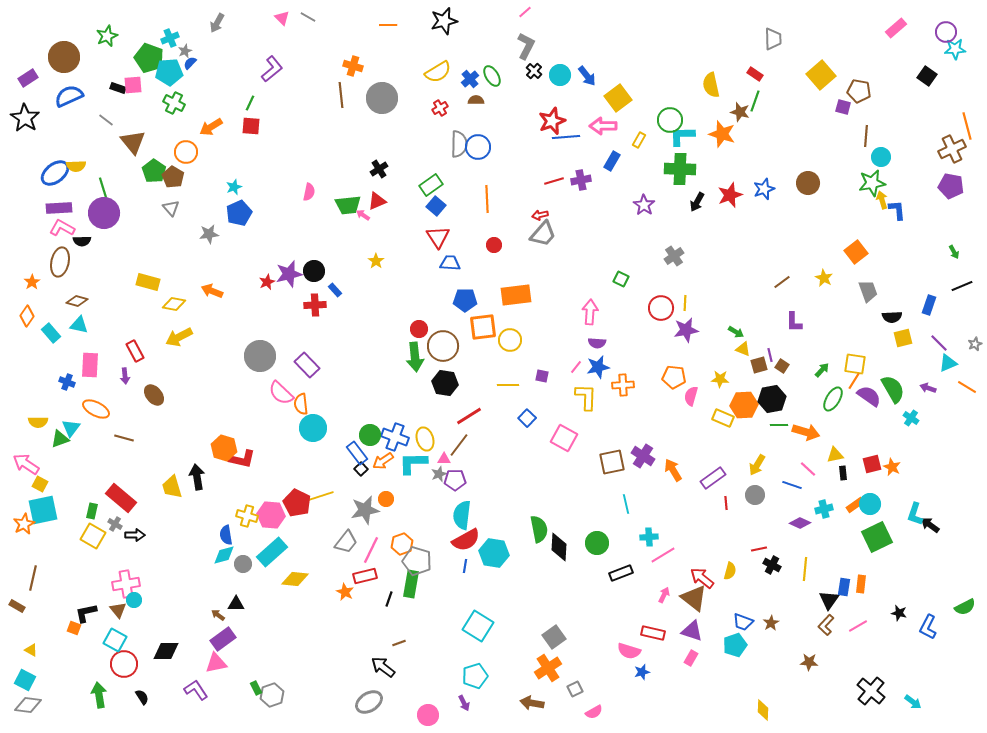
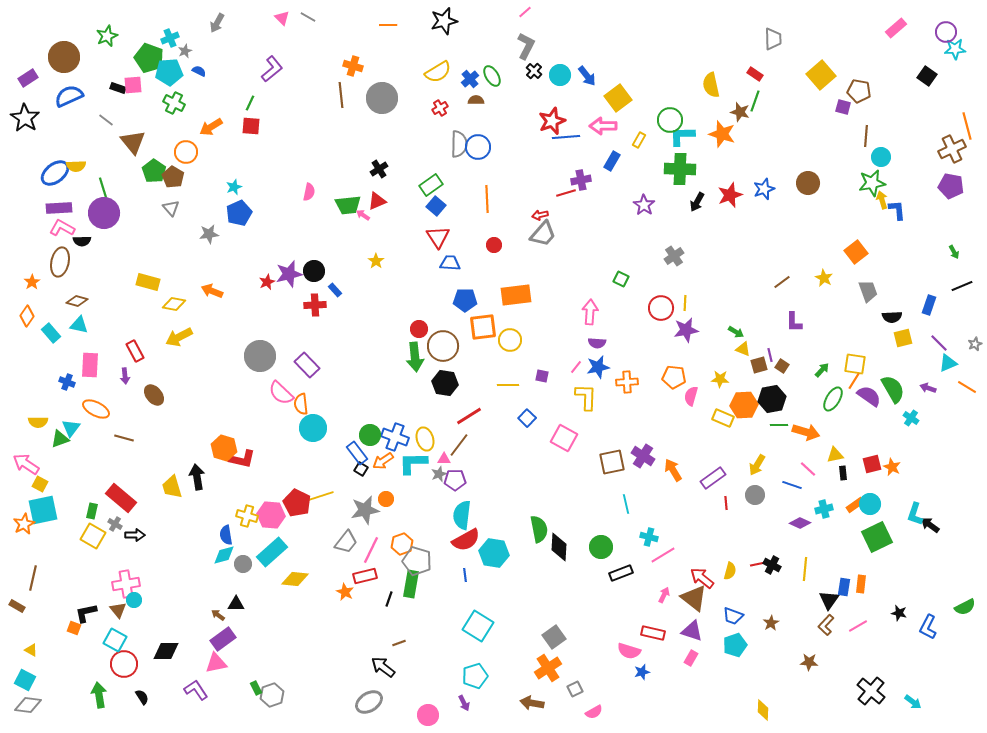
blue semicircle at (190, 63): moved 9 px right, 8 px down; rotated 72 degrees clockwise
red line at (554, 181): moved 12 px right, 12 px down
orange cross at (623, 385): moved 4 px right, 3 px up
black square at (361, 469): rotated 16 degrees counterclockwise
cyan cross at (649, 537): rotated 18 degrees clockwise
green circle at (597, 543): moved 4 px right, 4 px down
red line at (759, 549): moved 1 px left, 15 px down
blue line at (465, 566): moved 9 px down; rotated 16 degrees counterclockwise
blue trapezoid at (743, 622): moved 10 px left, 6 px up
